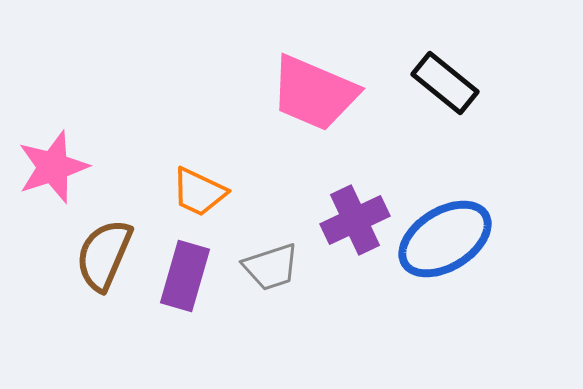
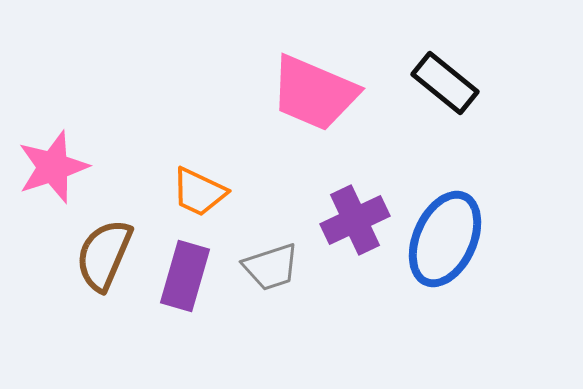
blue ellipse: rotated 34 degrees counterclockwise
